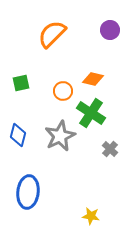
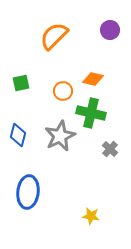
orange semicircle: moved 2 px right, 2 px down
green cross: rotated 20 degrees counterclockwise
